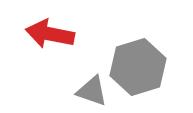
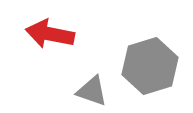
gray hexagon: moved 12 px right, 1 px up
